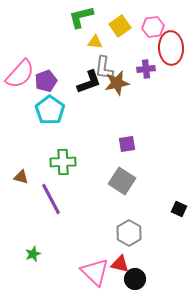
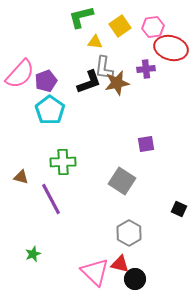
red ellipse: rotated 72 degrees counterclockwise
purple square: moved 19 px right
